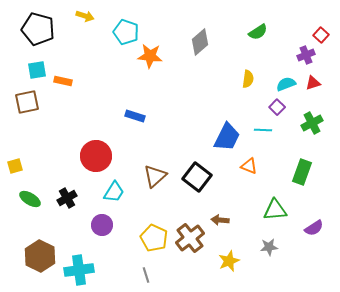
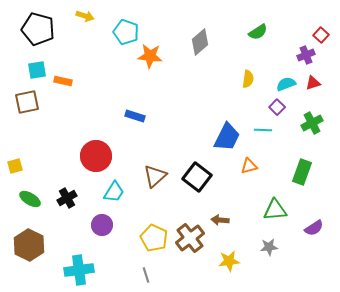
orange triangle: rotated 36 degrees counterclockwise
brown hexagon: moved 11 px left, 11 px up
yellow star: rotated 15 degrees clockwise
